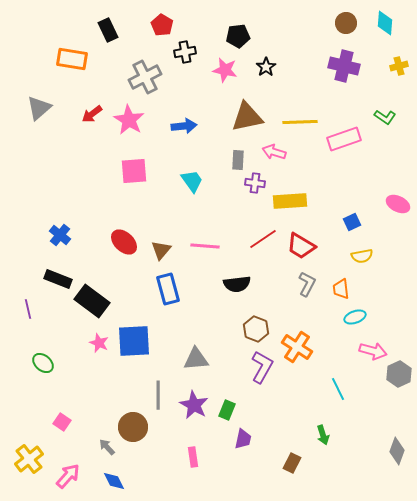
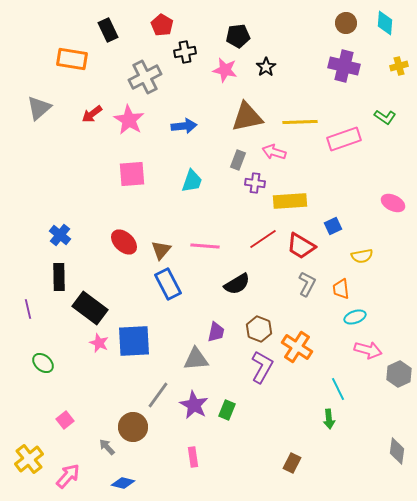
gray rectangle at (238, 160): rotated 18 degrees clockwise
pink square at (134, 171): moved 2 px left, 3 px down
cyan trapezoid at (192, 181): rotated 55 degrees clockwise
pink ellipse at (398, 204): moved 5 px left, 1 px up
blue square at (352, 222): moved 19 px left, 4 px down
black rectangle at (58, 279): moved 1 px right, 2 px up; rotated 68 degrees clockwise
black semicircle at (237, 284): rotated 24 degrees counterclockwise
blue rectangle at (168, 289): moved 5 px up; rotated 12 degrees counterclockwise
black rectangle at (92, 301): moved 2 px left, 7 px down
brown hexagon at (256, 329): moved 3 px right
pink arrow at (373, 351): moved 5 px left, 1 px up
gray line at (158, 395): rotated 36 degrees clockwise
pink square at (62, 422): moved 3 px right, 2 px up; rotated 18 degrees clockwise
green arrow at (323, 435): moved 6 px right, 16 px up; rotated 12 degrees clockwise
purple trapezoid at (243, 439): moved 27 px left, 107 px up
gray diamond at (397, 451): rotated 12 degrees counterclockwise
blue diamond at (114, 481): moved 9 px right, 2 px down; rotated 50 degrees counterclockwise
